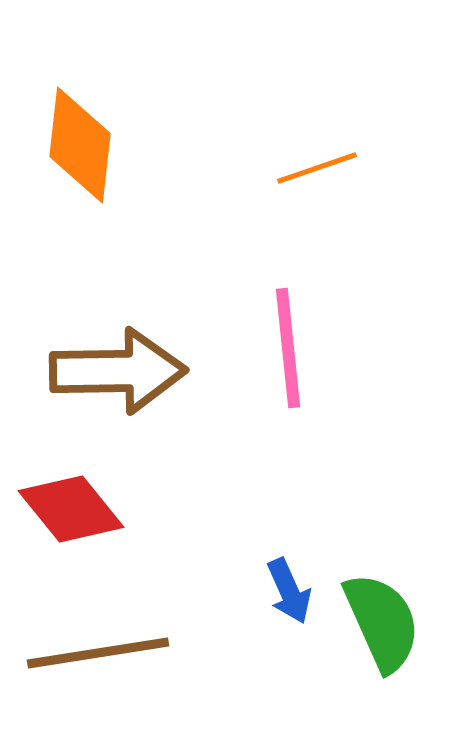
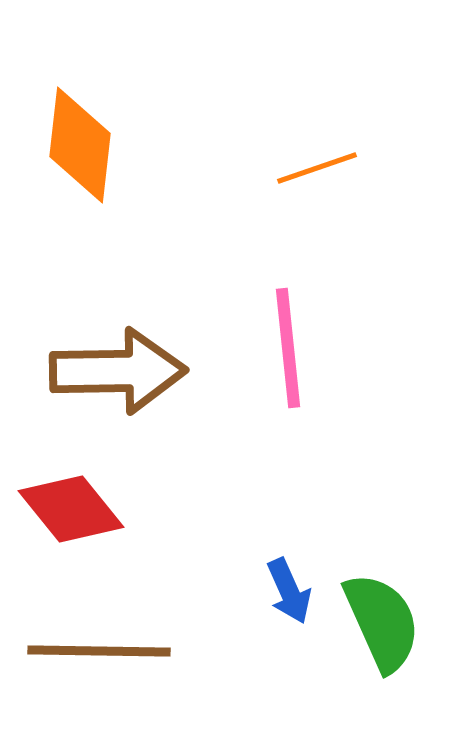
brown line: moved 1 px right, 2 px up; rotated 10 degrees clockwise
